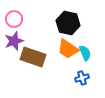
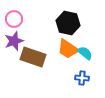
cyan semicircle: rotated 28 degrees counterclockwise
blue cross: rotated 24 degrees clockwise
